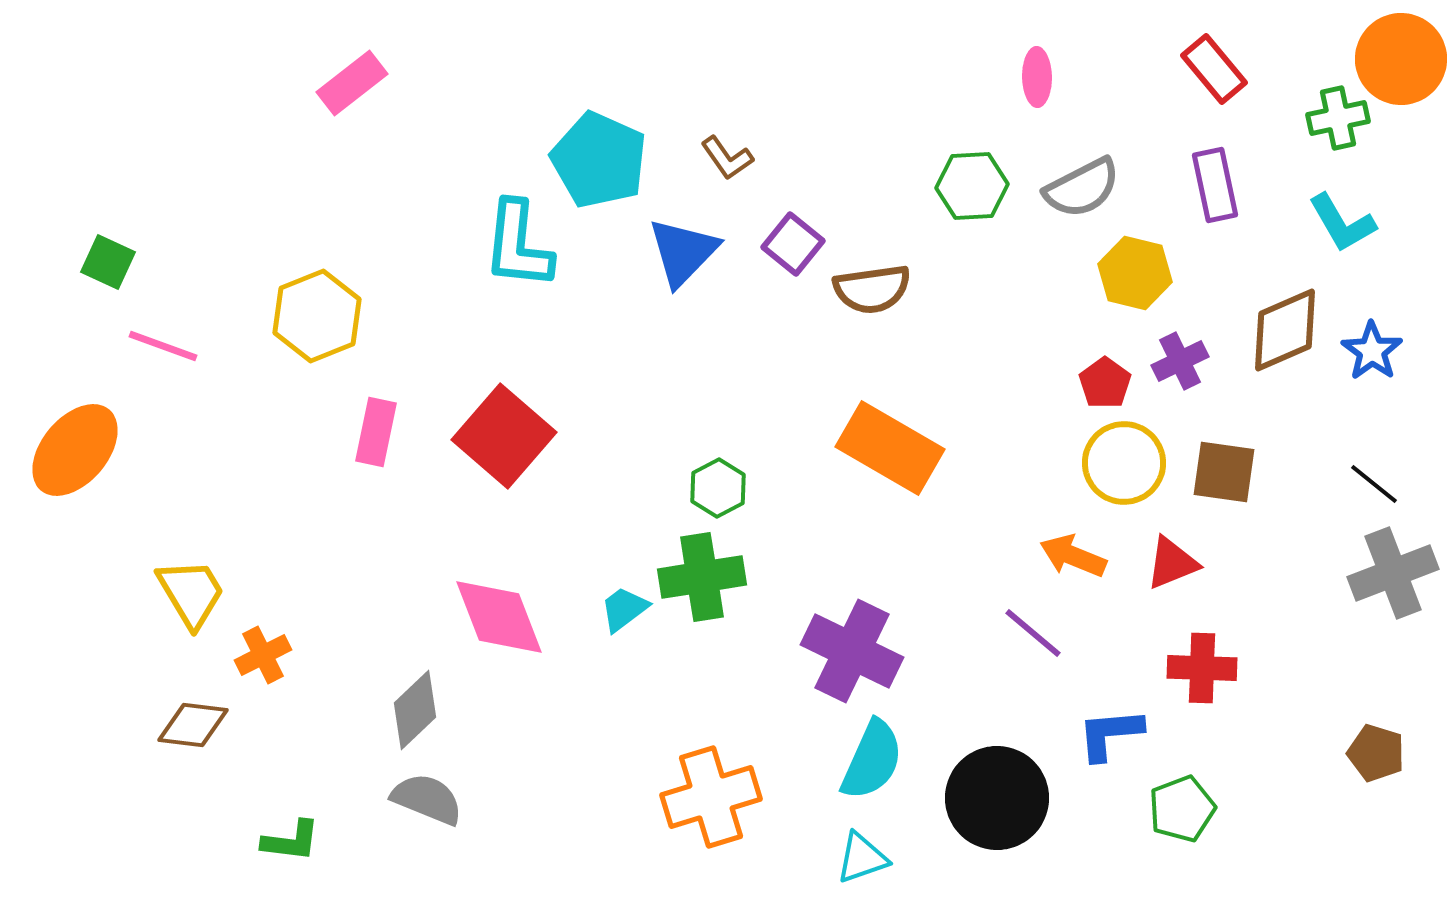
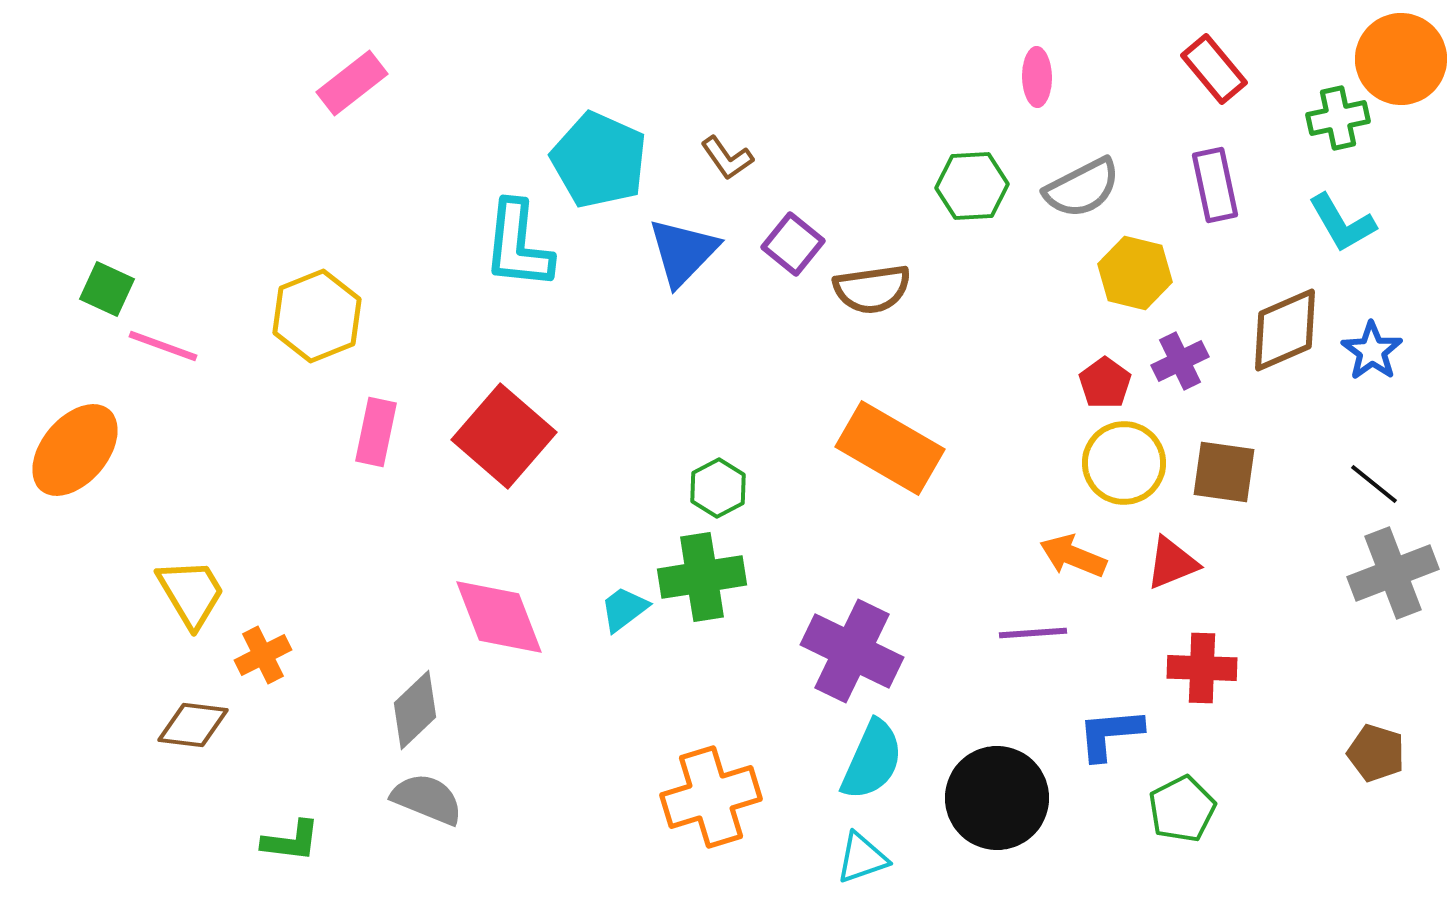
green square at (108, 262): moved 1 px left, 27 px down
purple line at (1033, 633): rotated 44 degrees counterclockwise
green pentagon at (1182, 809): rotated 6 degrees counterclockwise
